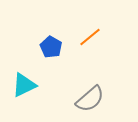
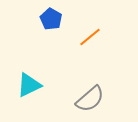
blue pentagon: moved 28 px up
cyan triangle: moved 5 px right
